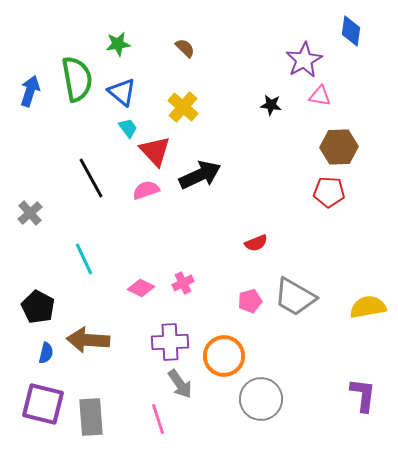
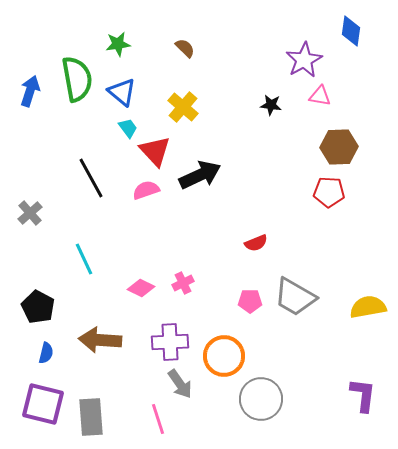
pink pentagon: rotated 15 degrees clockwise
brown arrow: moved 12 px right
